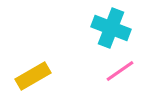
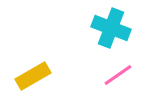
pink line: moved 2 px left, 4 px down
